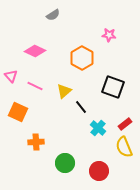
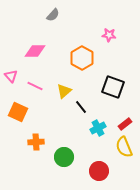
gray semicircle: rotated 16 degrees counterclockwise
pink diamond: rotated 25 degrees counterclockwise
cyan cross: rotated 21 degrees clockwise
green circle: moved 1 px left, 6 px up
